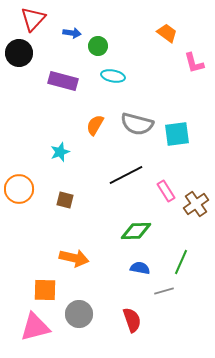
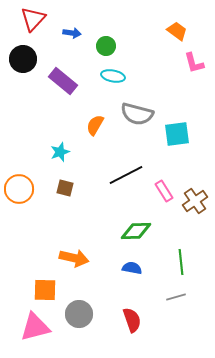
orange trapezoid: moved 10 px right, 2 px up
green circle: moved 8 px right
black circle: moved 4 px right, 6 px down
purple rectangle: rotated 24 degrees clockwise
gray semicircle: moved 10 px up
pink rectangle: moved 2 px left
brown square: moved 12 px up
brown cross: moved 1 px left, 3 px up
green line: rotated 30 degrees counterclockwise
blue semicircle: moved 8 px left
gray line: moved 12 px right, 6 px down
